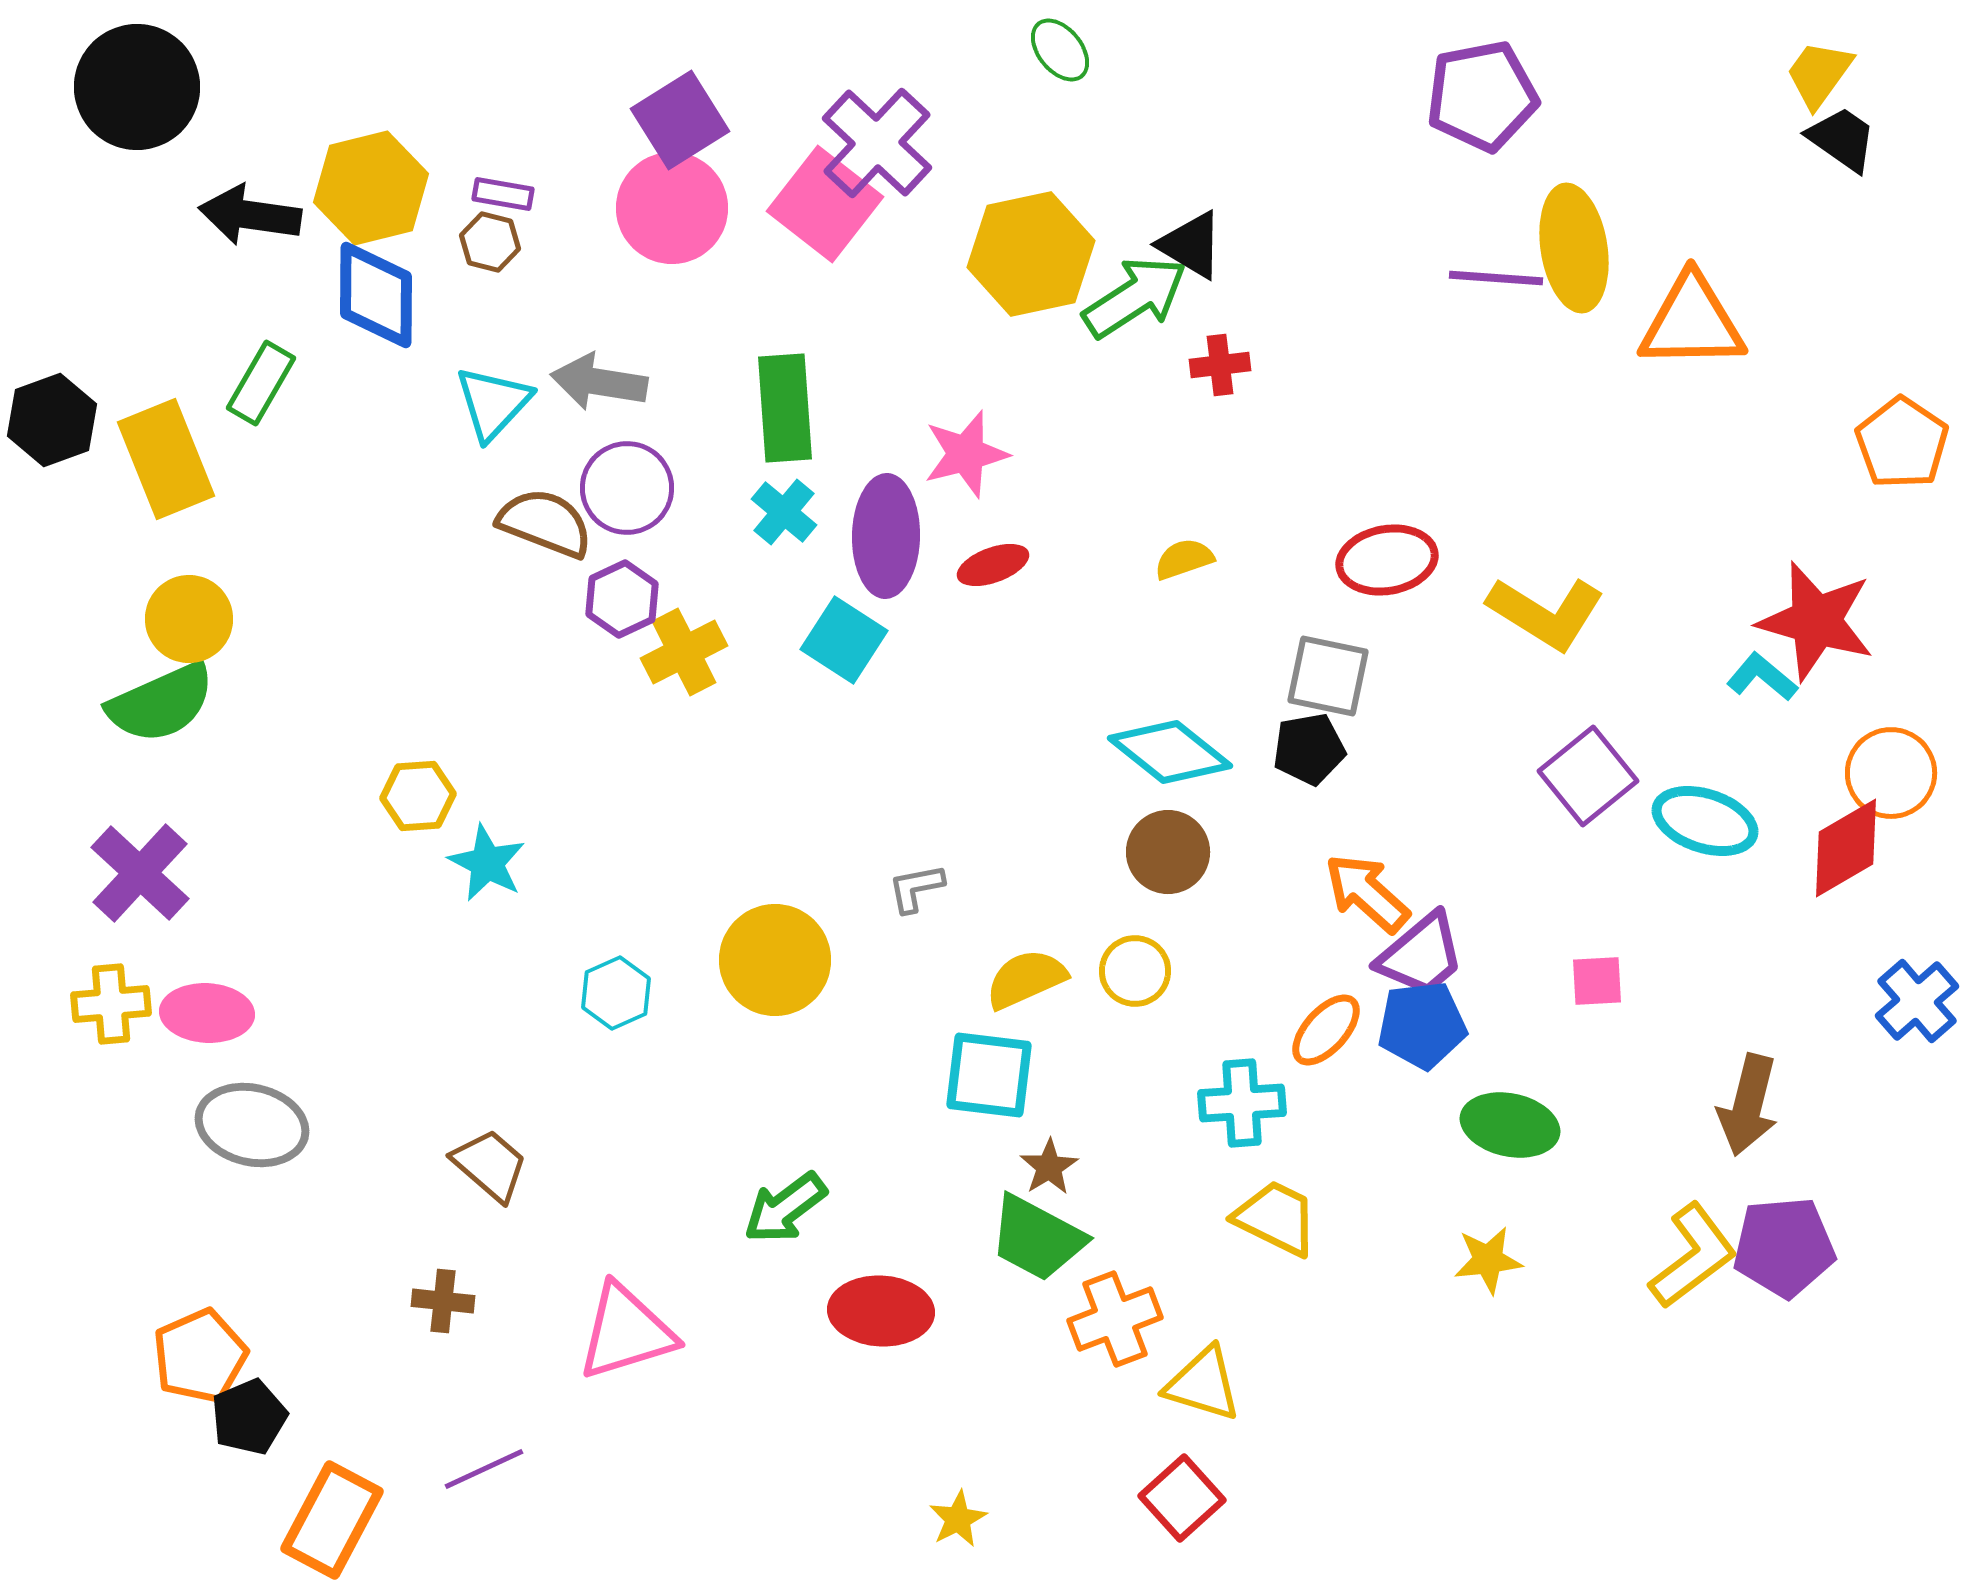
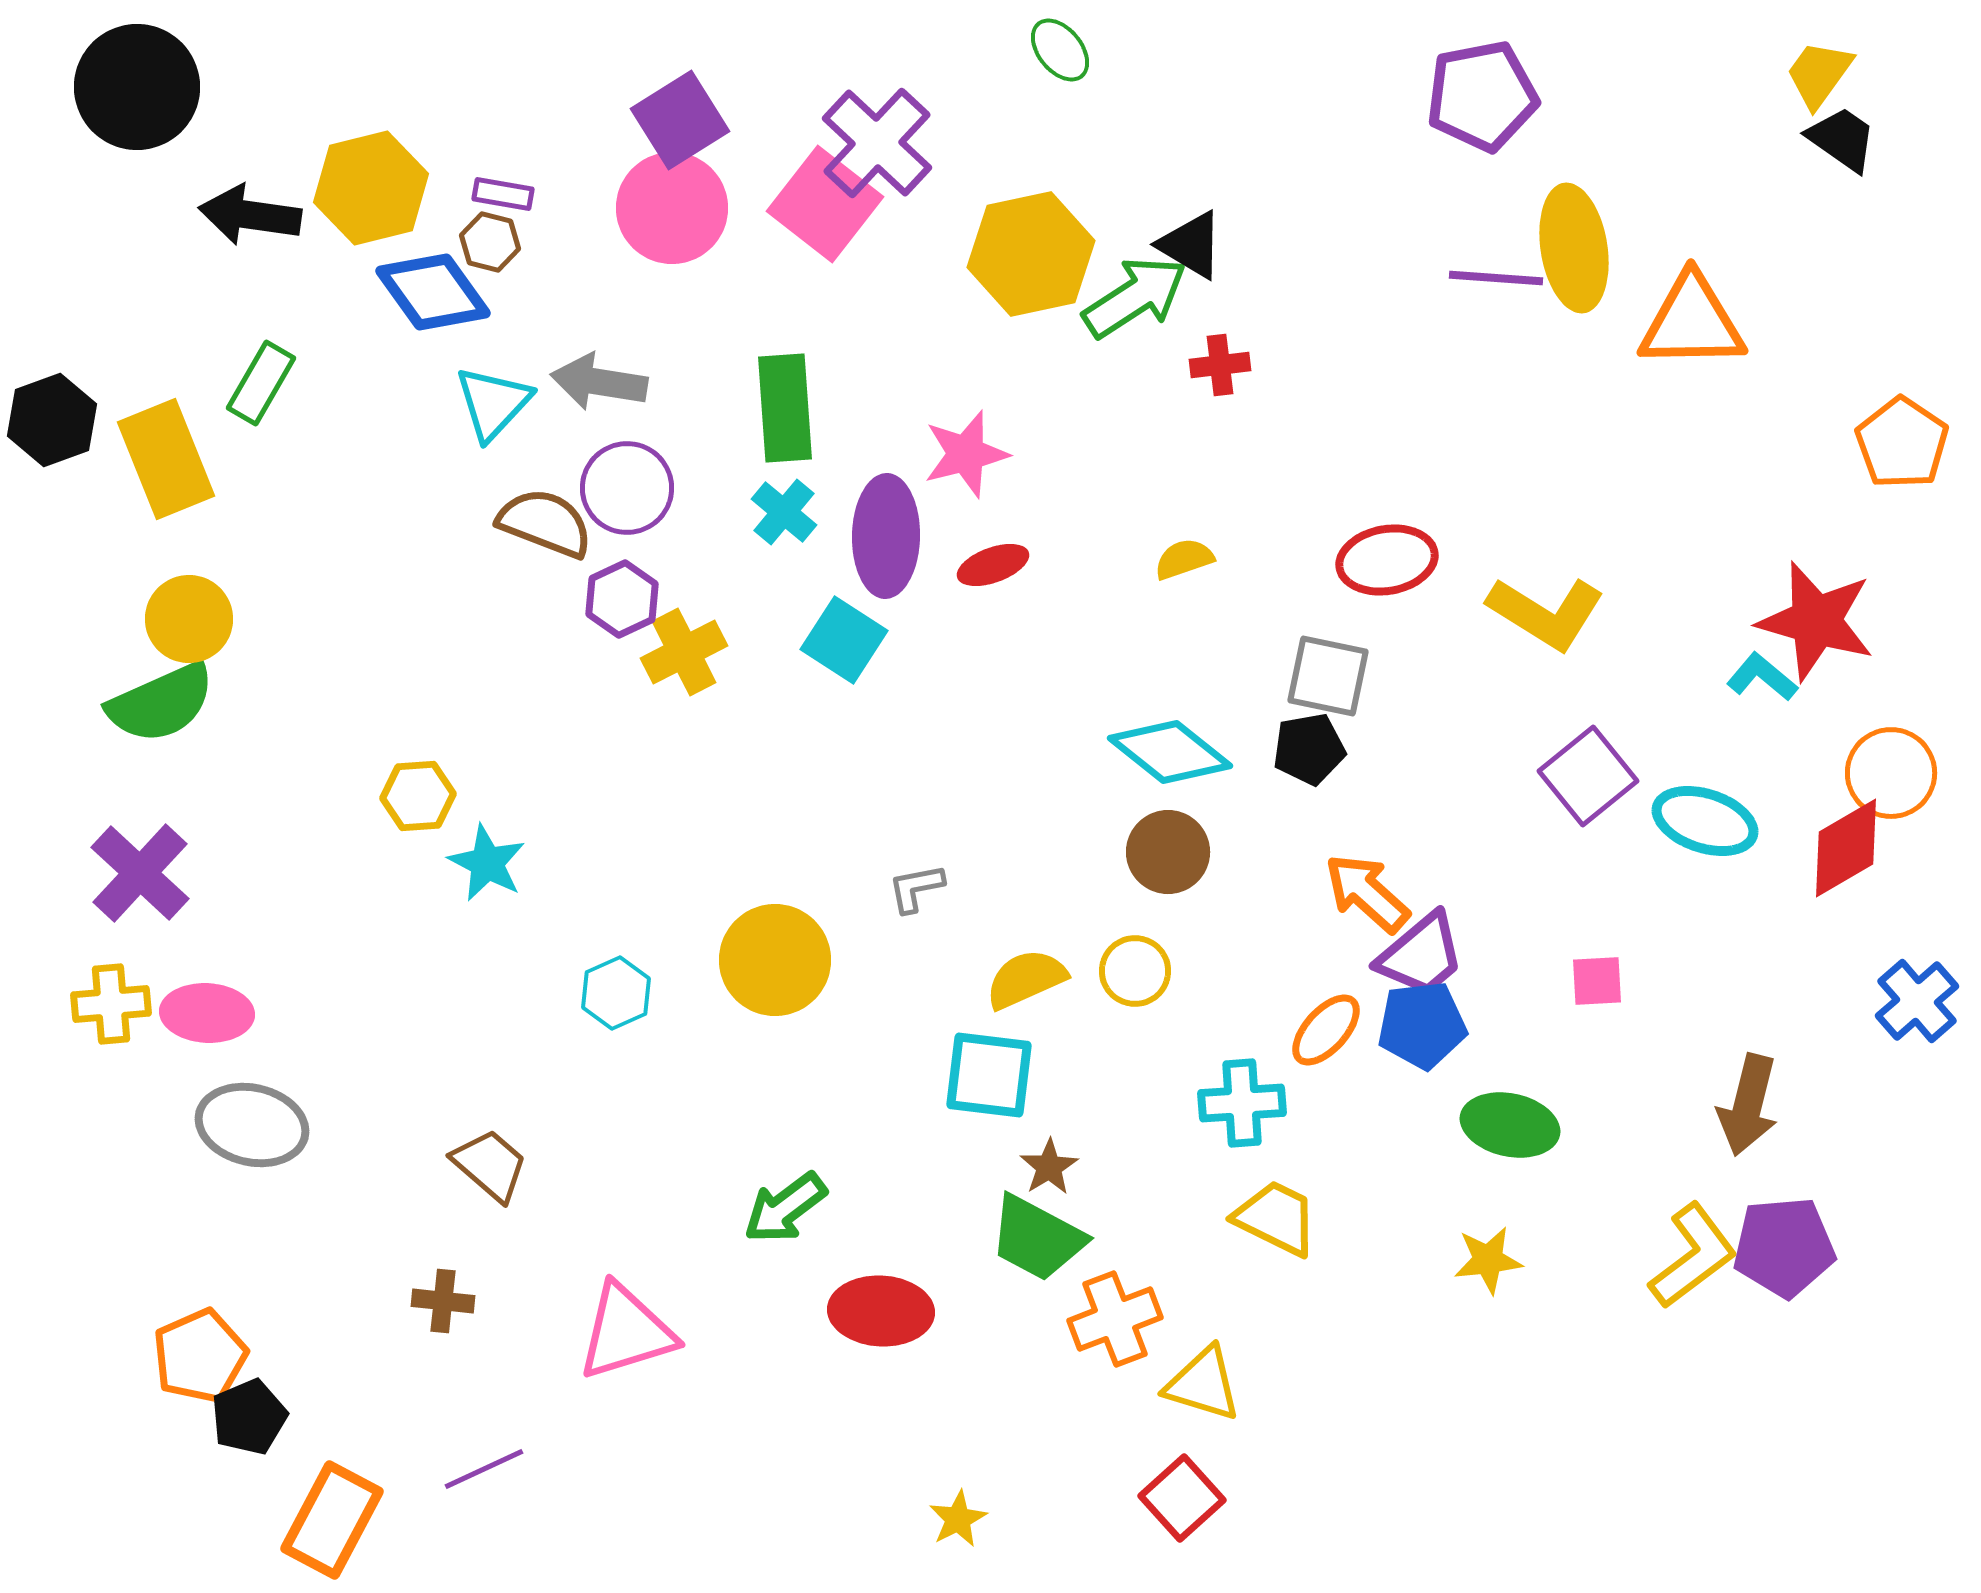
blue diamond at (376, 295): moved 57 px right, 3 px up; rotated 36 degrees counterclockwise
